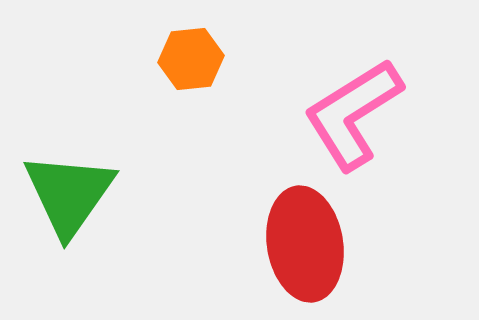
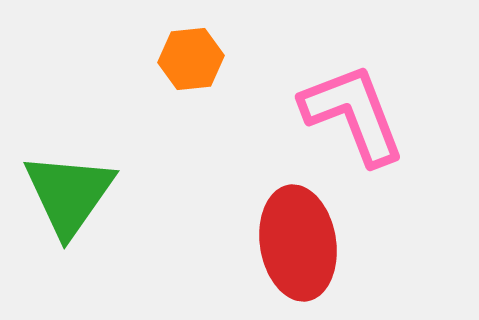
pink L-shape: rotated 101 degrees clockwise
red ellipse: moved 7 px left, 1 px up
